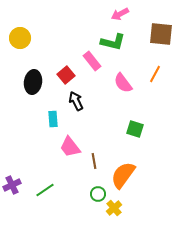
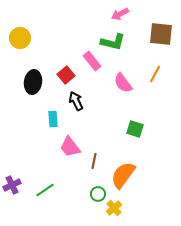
brown line: rotated 21 degrees clockwise
